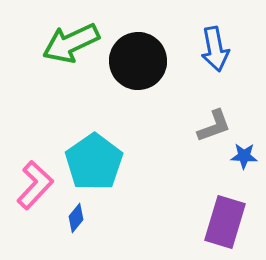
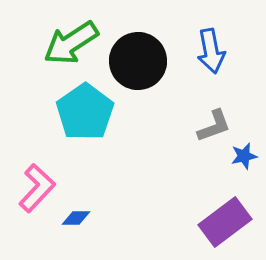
green arrow: rotated 8 degrees counterclockwise
blue arrow: moved 4 px left, 2 px down
blue star: rotated 16 degrees counterclockwise
cyan pentagon: moved 9 px left, 50 px up
pink L-shape: moved 2 px right, 3 px down
blue diamond: rotated 52 degrees clockwise
purple rectangle: rotated 36 degrees clockwise
